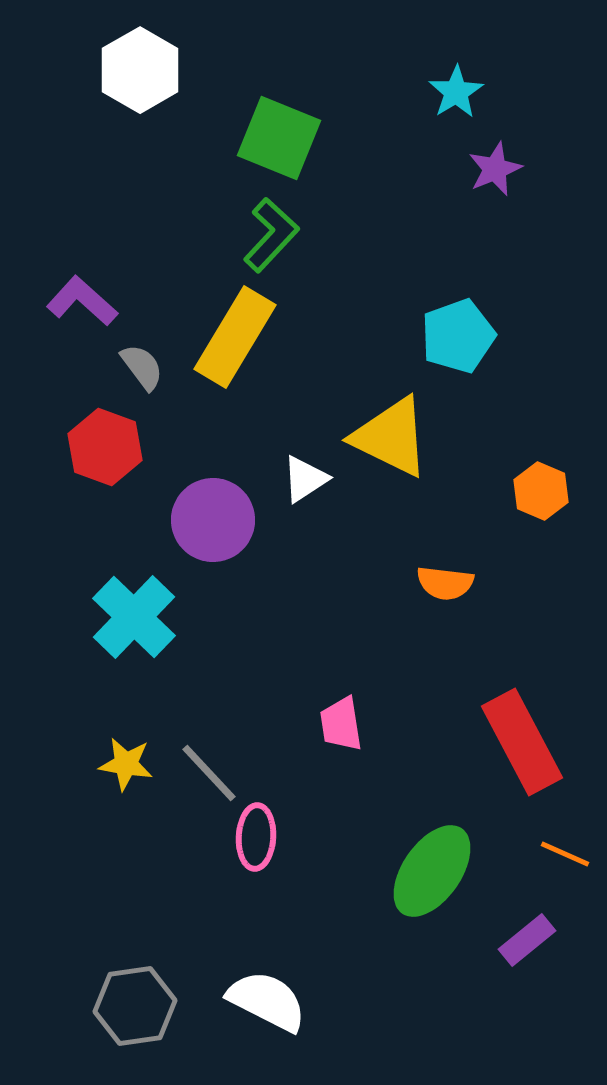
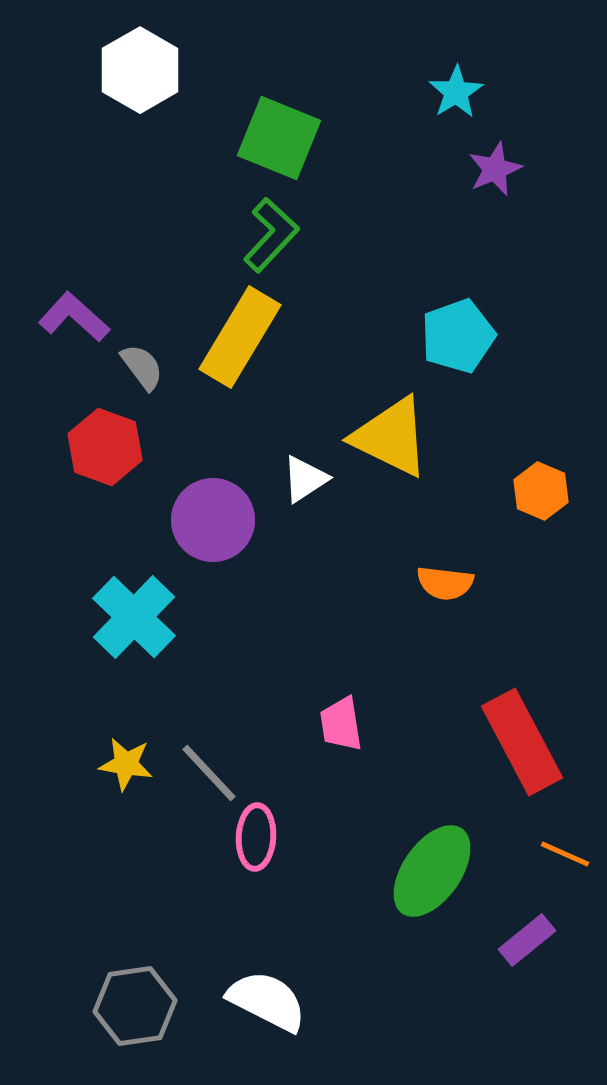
purple L-shape: moved 8 px left, 16 px down
yellow rectangle: moved 5 px right
